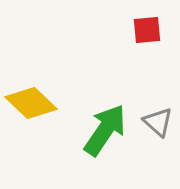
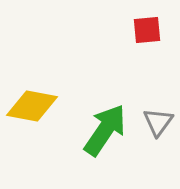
yellow diamond: moved 1 px right, 3 px down; rotated 33 degrees counterclockwise
gray triangle: rotated 24 degrees clockwise
